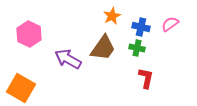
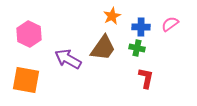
blue cross: rotated 12 degrees counterclockwise
orange square: moved 5 px right, 8 px up; rotated 20 degrees counterclockwise
